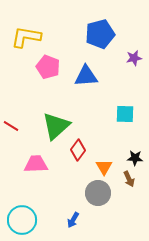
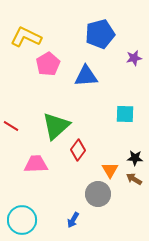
yellow L-shape: rotated 16 degrees clockwise
pink pentagon: moved 3 px up; rotated 20 degrees clockwise
orange triangle: moved 6 px right, 3 px down
brown arrow: moved 5 px right; rotated 147 degrees clockwise
gray circle: moved 1 px down
